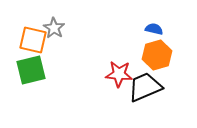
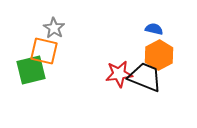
orange square: moved 11 px right, 11 px down
orange hexagon: moved 2 px right; rotated 12 degrees counterclockwise
red star: rotated 12 degrees counterclockwise
black trapezoid: moved 10 px up; rotated 45 degrees clockwise
